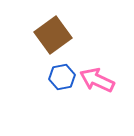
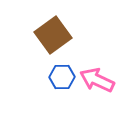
blue hexagon: rotated 10 degrees clockwise
